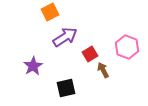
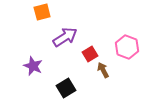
orange square: moved 8 px left; rotated 12 degrees clockwise
purple star: rotated 18 degrees counterclockwise
black square: rotated 18 degrees counterclockwise
